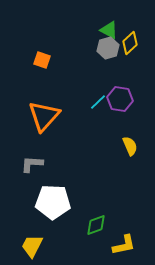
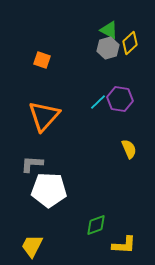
yellow semicircle: moved 1 px left, 3 px down
white pentagon: moved 4 px left, 12 px up
yellow L-shape: rotated 15 degrees clockwise
